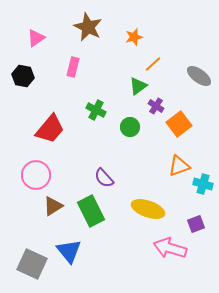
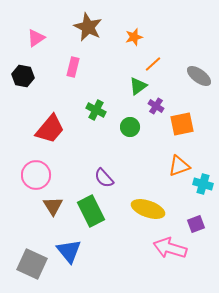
orange square: moved 3 px right; rotated 25 degrees clockwise
brown triangle: rotated 30 degrees counterclockwise
